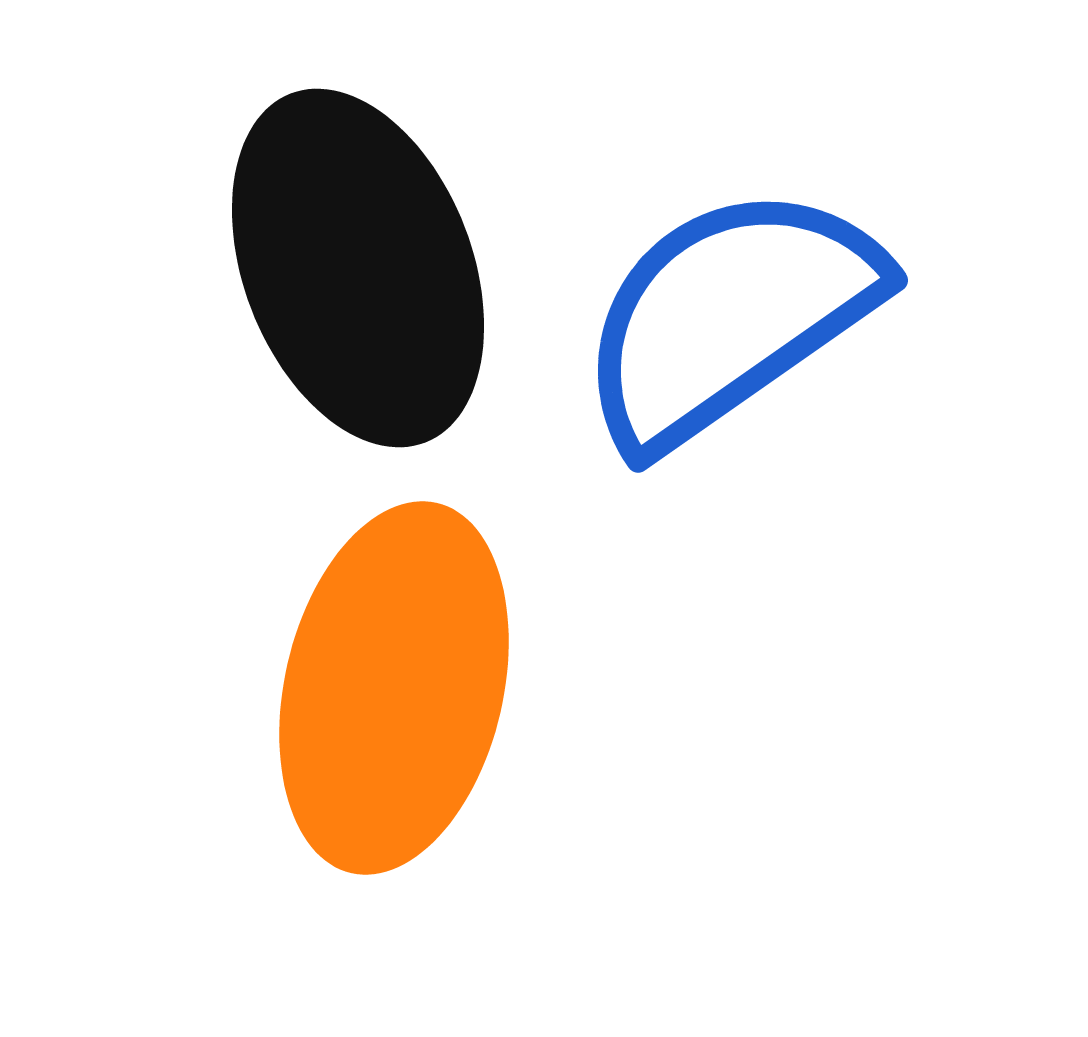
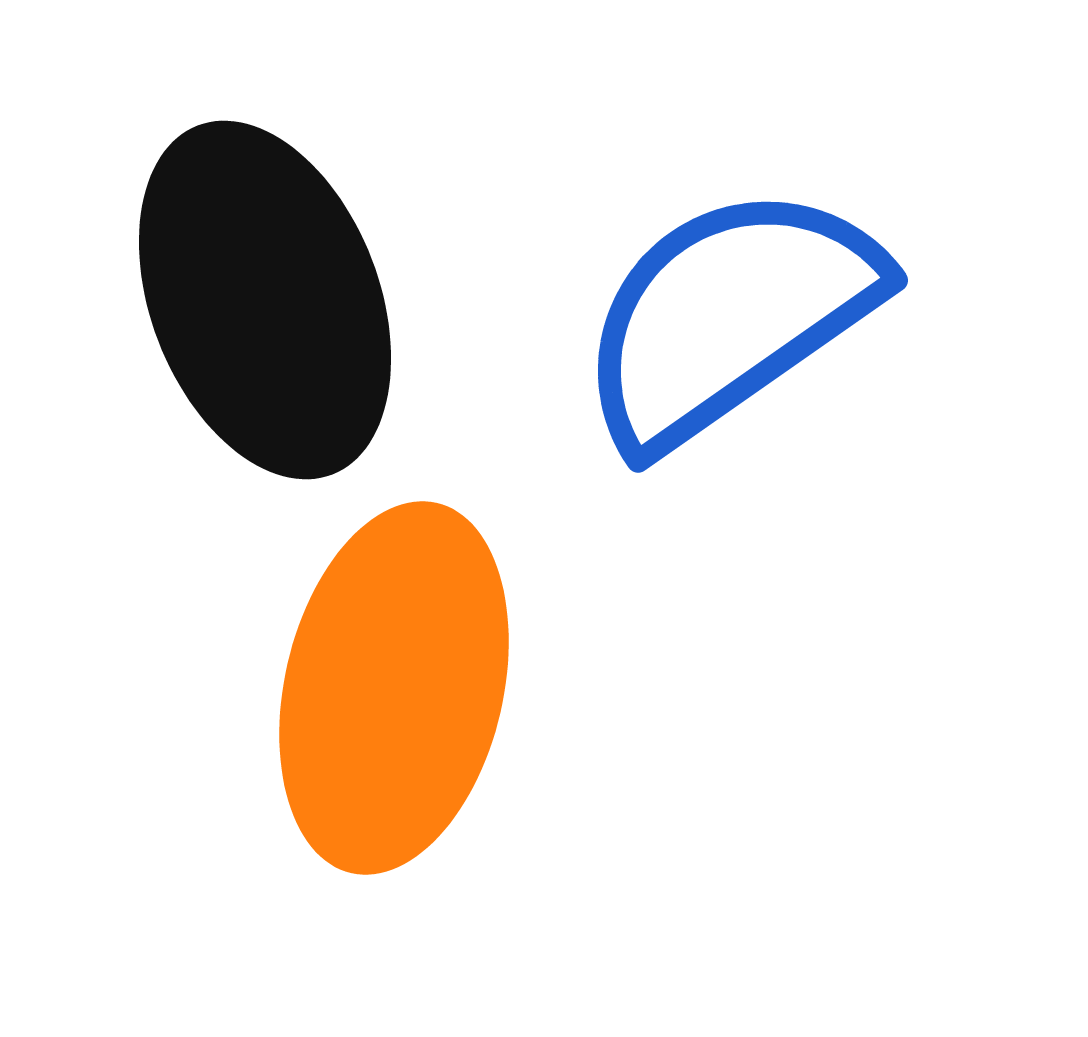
black ellipse: moved 93 px left, 32 px down
